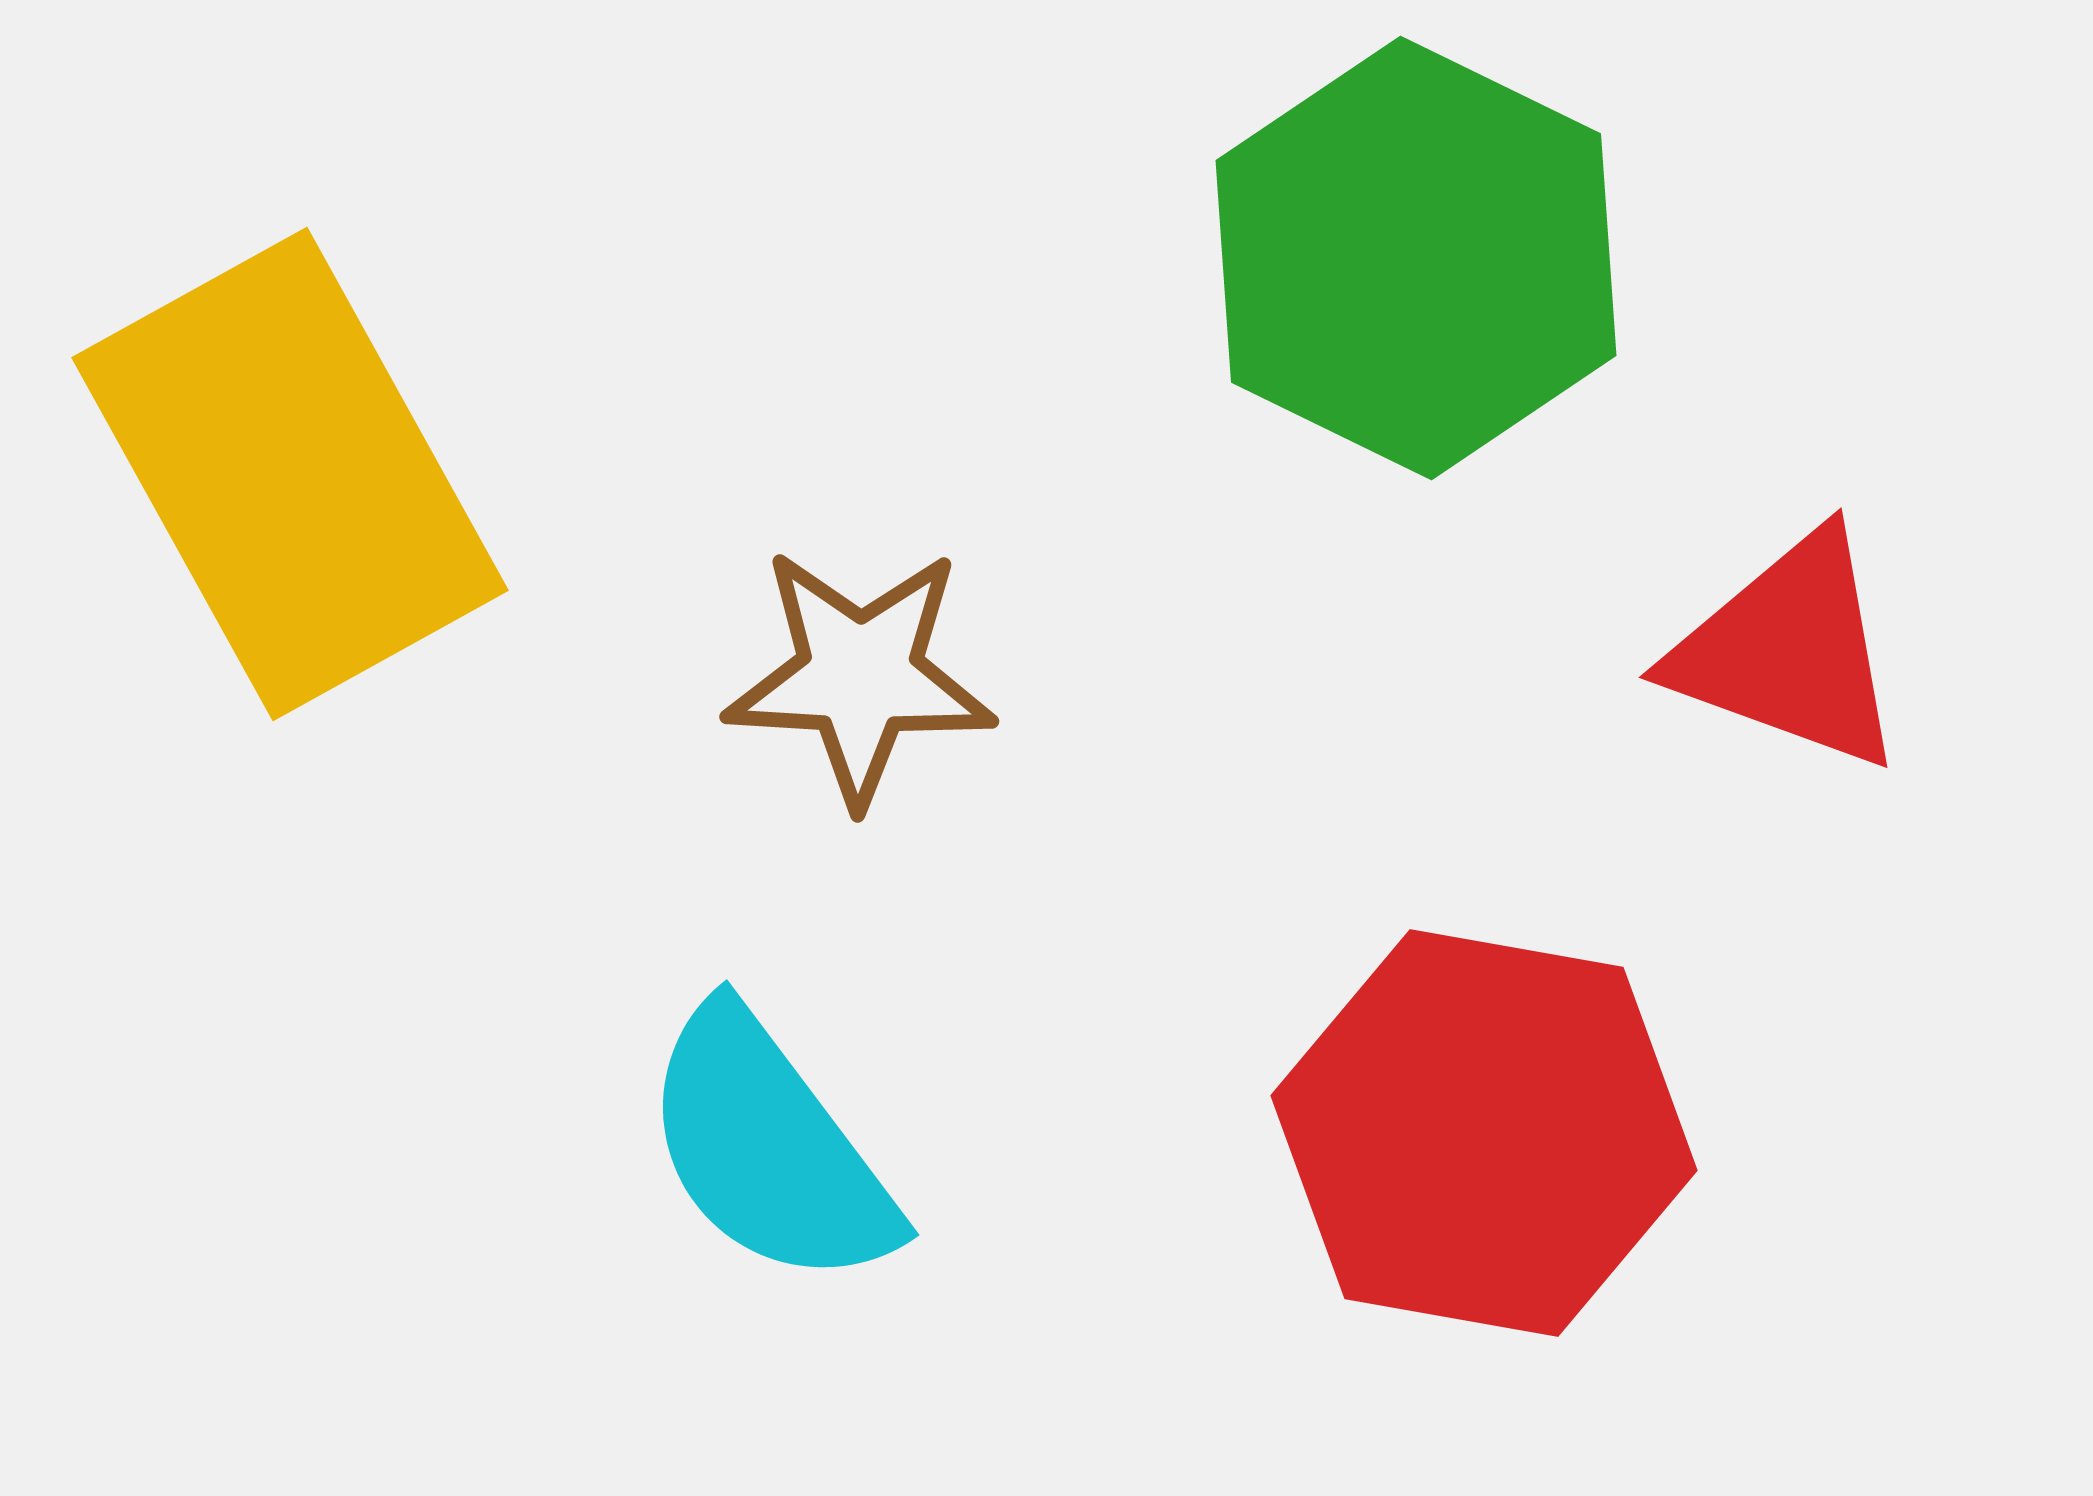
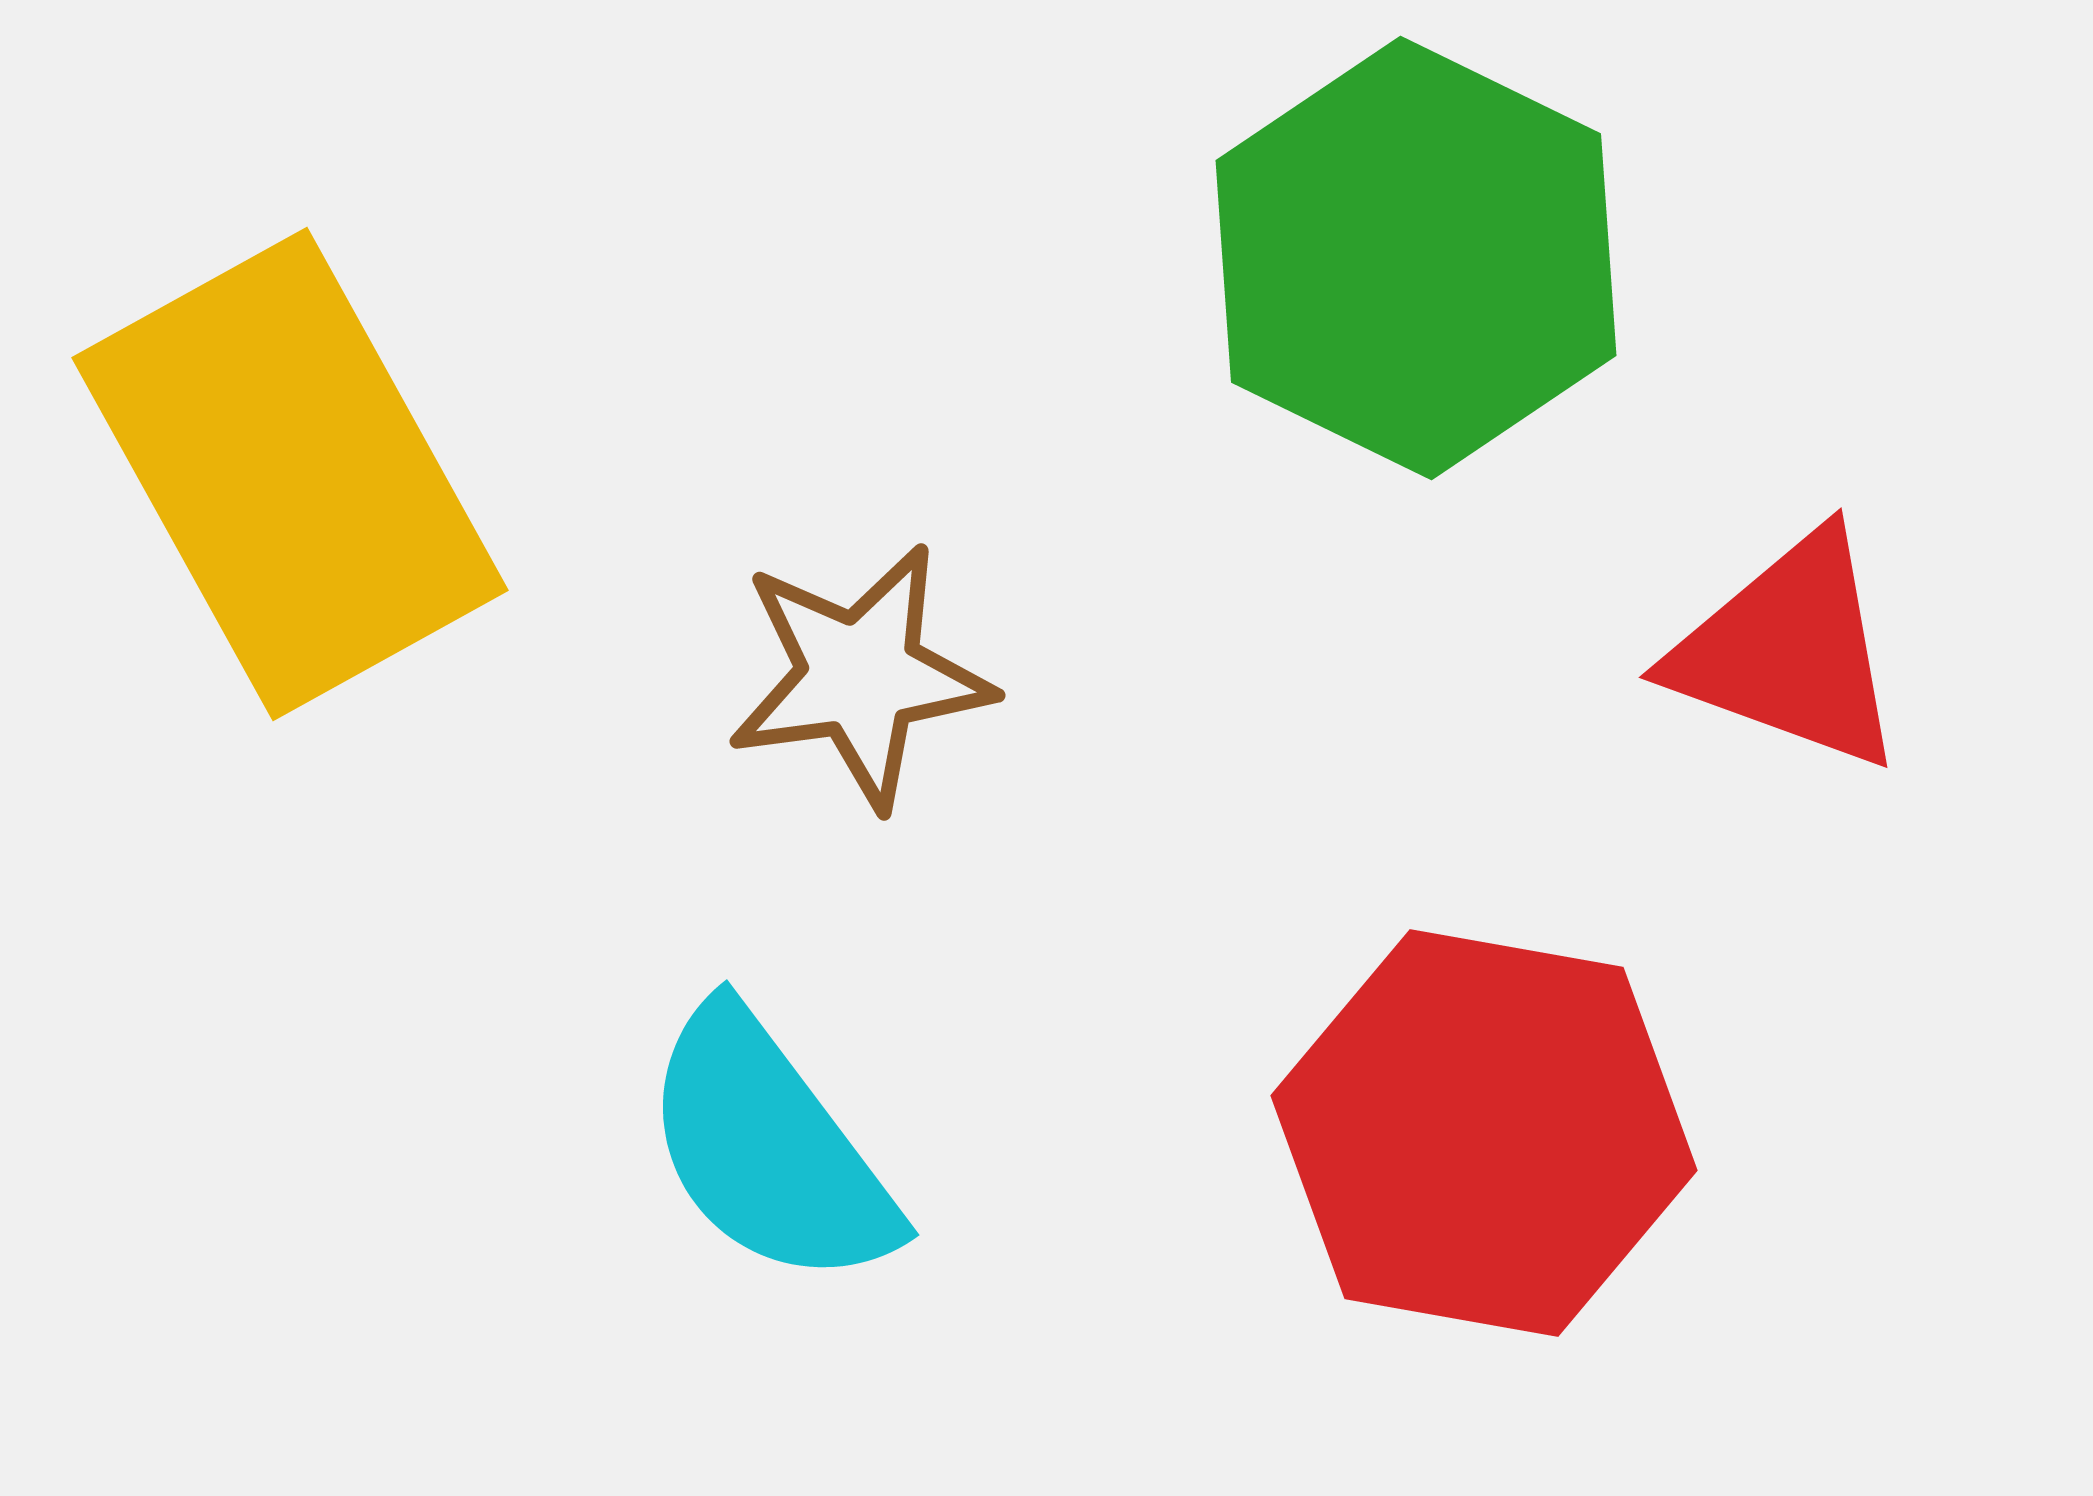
brown star: rotated 11 degrees counterclockwise
